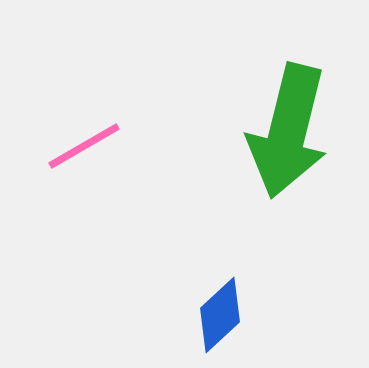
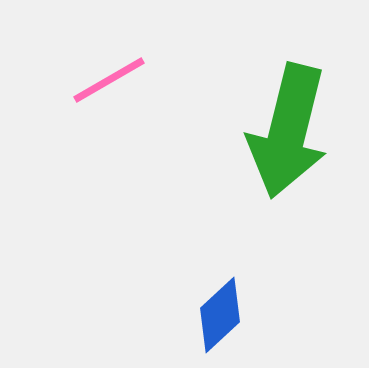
pink line: moved 25 px right, 66 px up
